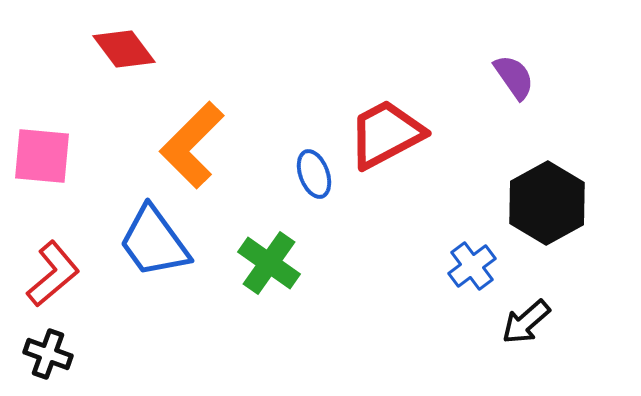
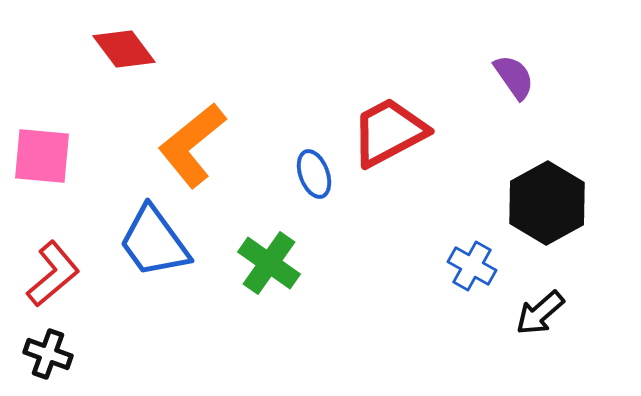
red trapezoid: moved 3 px right, 2 px up
orange L-shape: rotated 6 degrees clockwise
blue cross: rotated 24 degrees counterclockwise
black arrow: moved 14 px right, 9 px up
